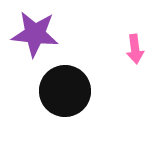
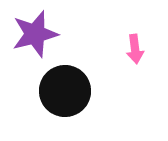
purple star: rotated 21 degrees counterclockwise
